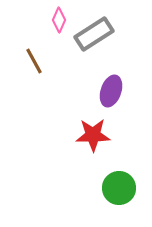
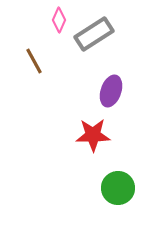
green circle: moved 1 px left
